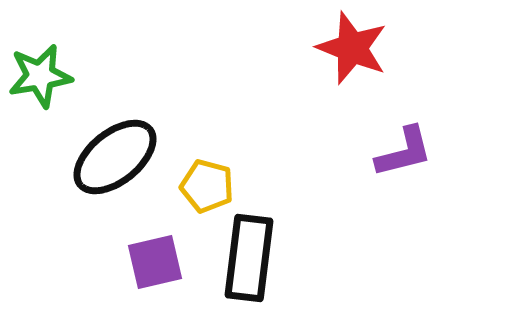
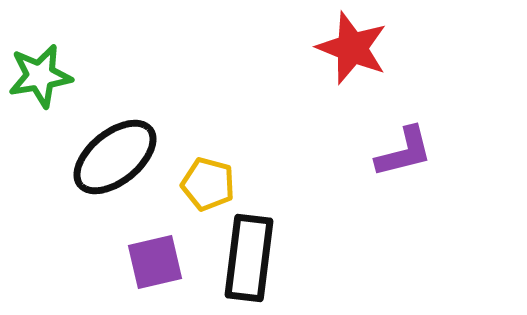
yellow pentagon: moved 1 px right, 2 px up
